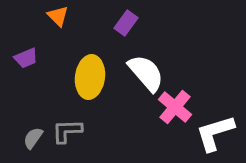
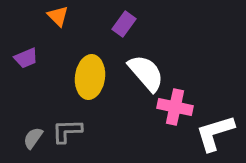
purple rectangle: moved 2 px left, 1 px down
pink cross: rotated 28 degrees counterclockwise
